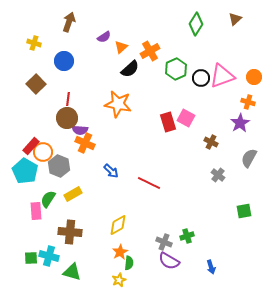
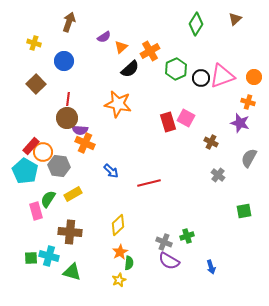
purple star at (240, 123): rotated 24 degrees counterclockwise
gray hexagon at (59, 166): rotated 15 degrees counterclockwise
red line at (149, 183): rotated 40 degrees counterclockwise
pink rectangle at (36, 211): rotated 12 degrees counterclockwise
yellow diamond at (118, 225): rotated 15 degrees counterclockwise
